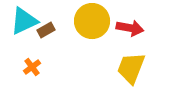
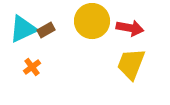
cyan triangle: moved 1 px left, 8 px down
yellow trapezoid: moved 4 px up
